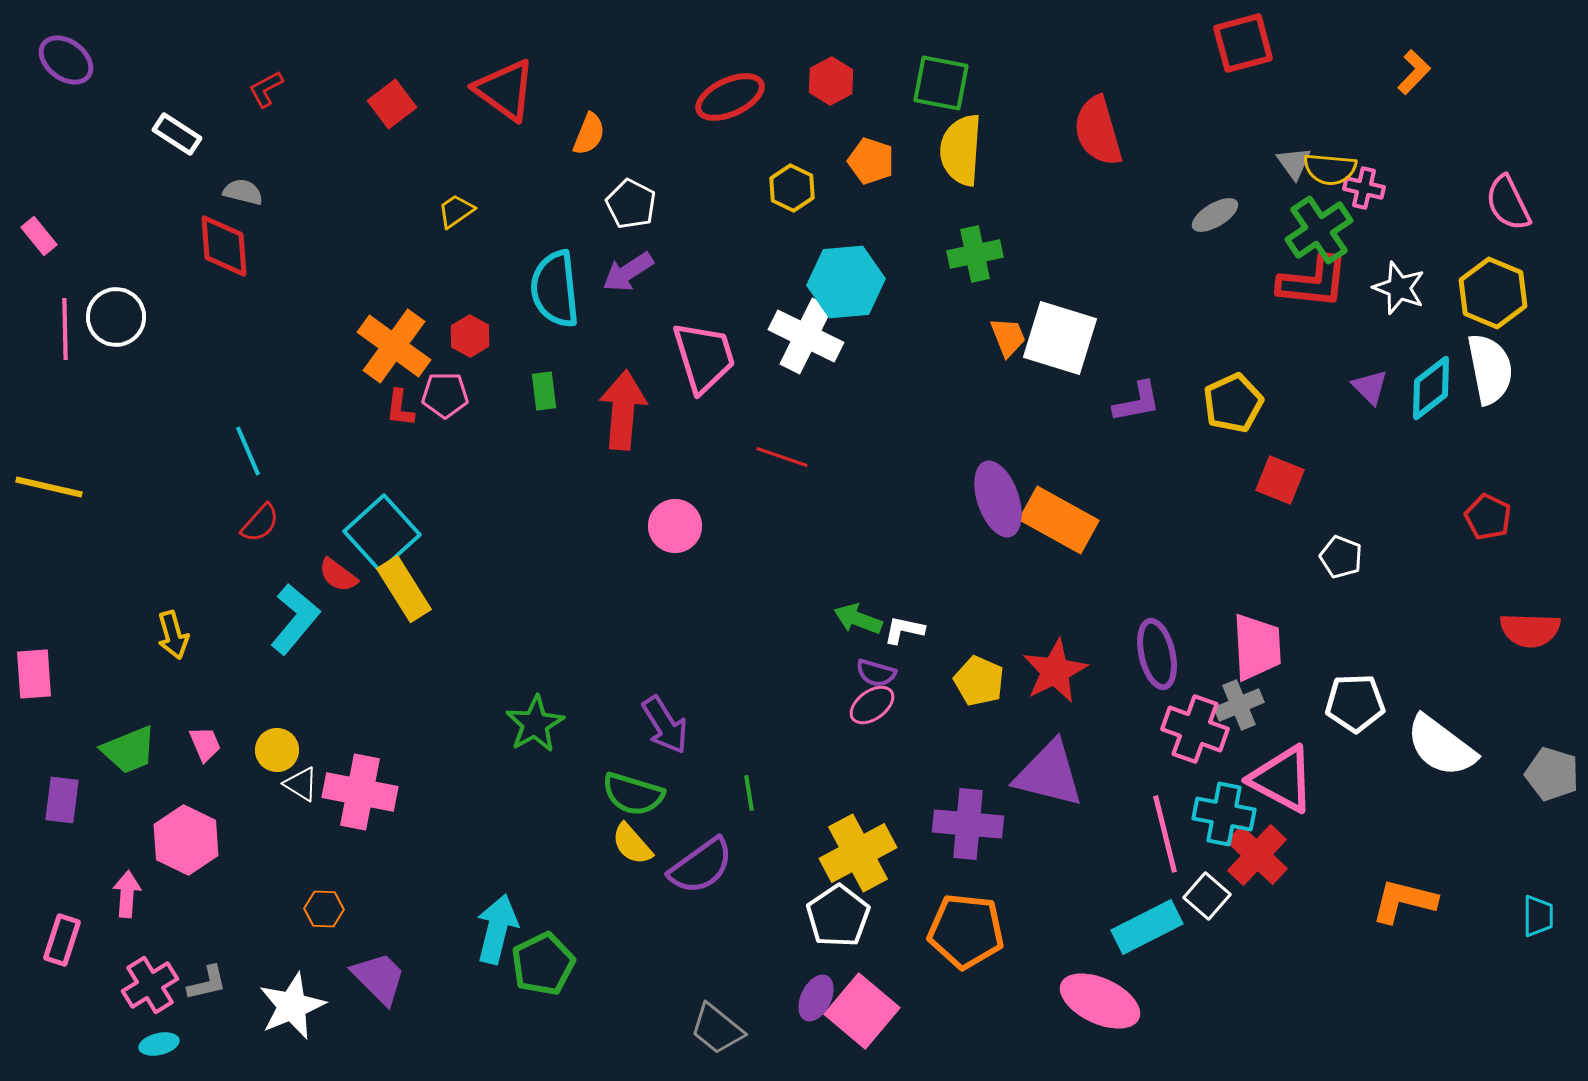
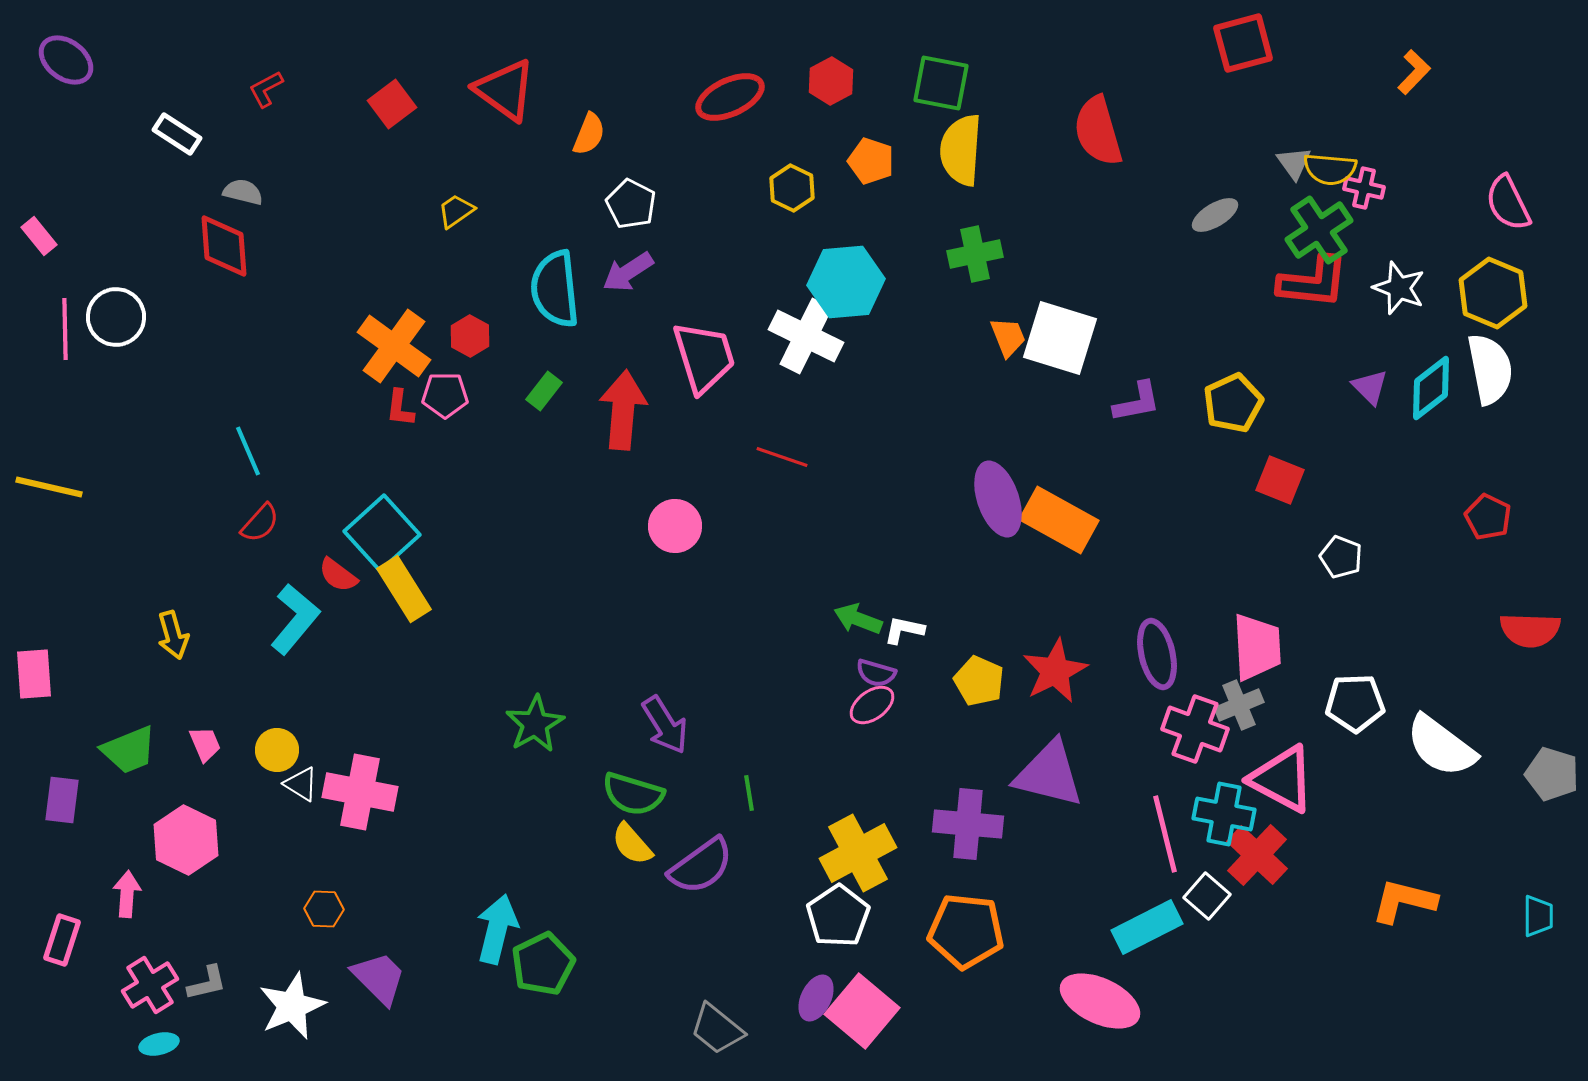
green rectangle at (544, 391): rotated 45 degrees clockwise
